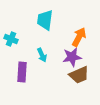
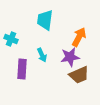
purple star: moved 2 px left
purple rectangle: moved 3 px up
